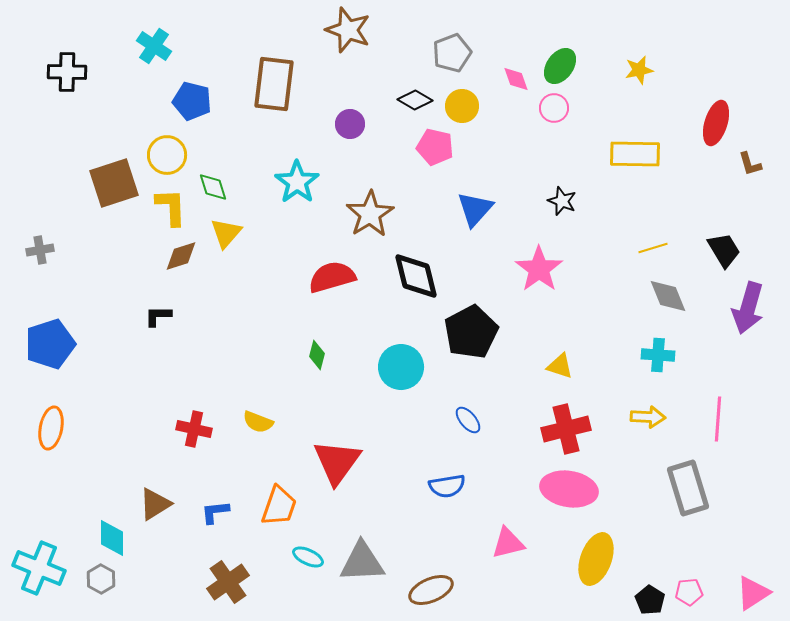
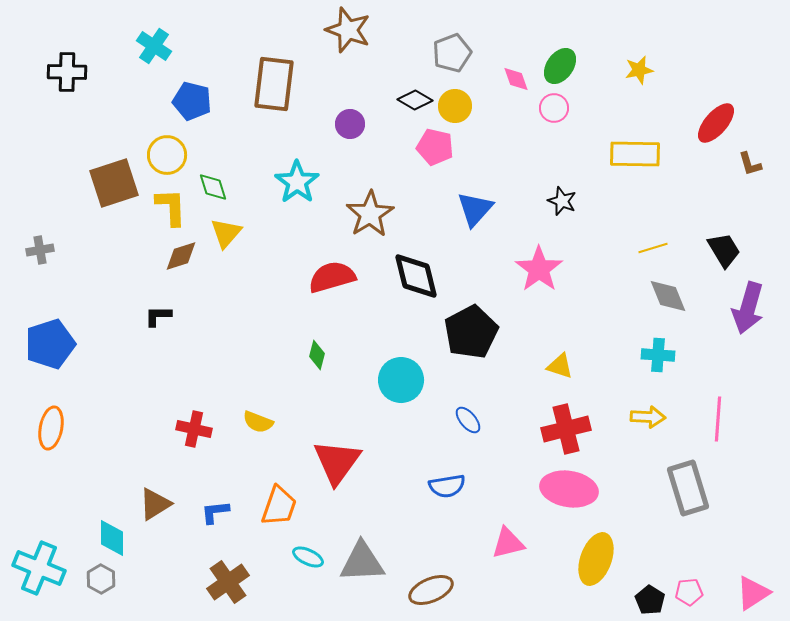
yellow circle at (462, 106): moved 7 px left
red ellipse at (716, 123): rotated 24 degrees clockwise
cyan circle at (401, 367): moved 13 px down
